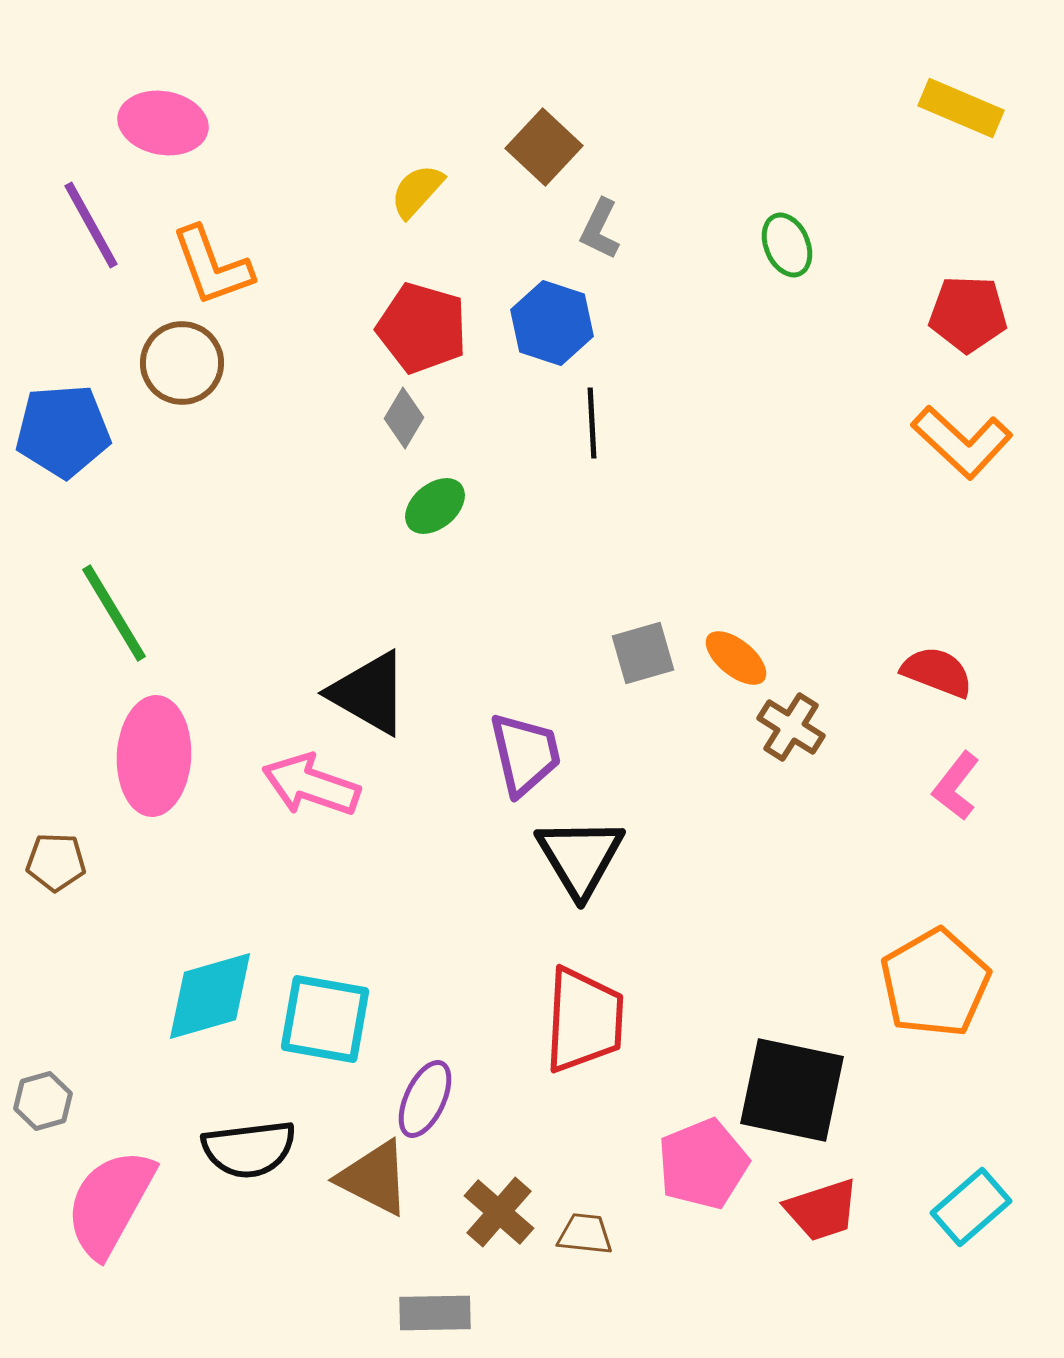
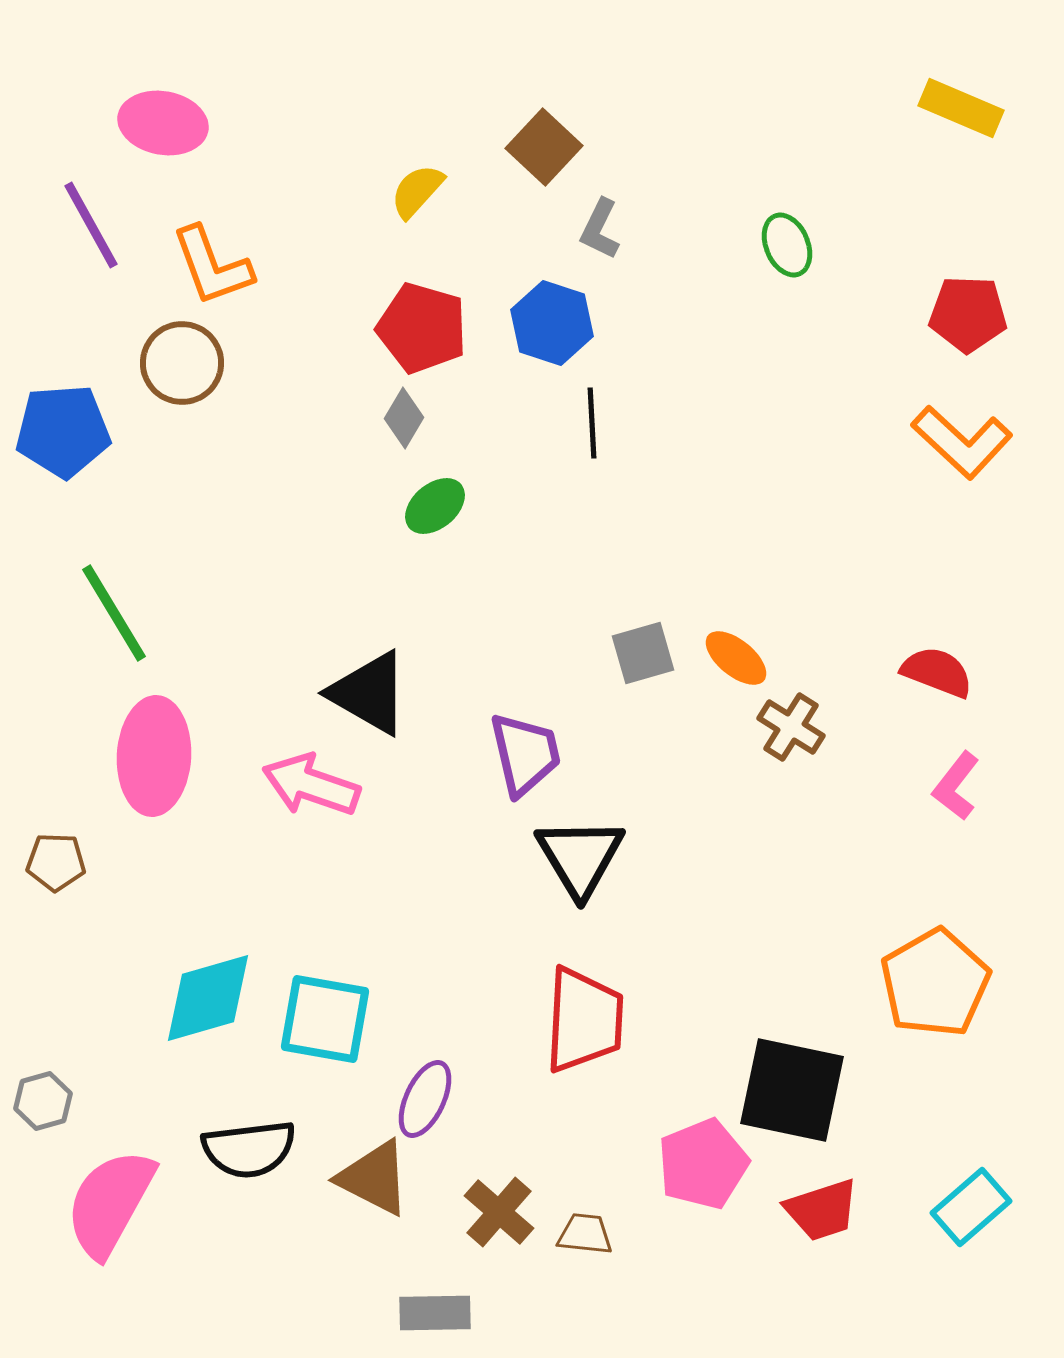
cyan diamond at (210, 996): moved 2 px left, 2 px down
